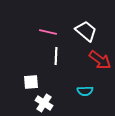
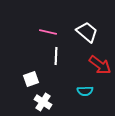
white trapezoid: moved 1 px right, 1 px down
red arrow: moved 5 px down
white square: moved 3 px up; rotated 14 degrees counterclockwise
white cross: moved 1 px left, 1 px up
